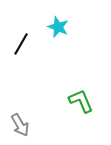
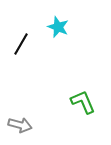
green L-shape: moved 2 px right, 1 px down
gray arrow: rotated 45 degrees counterclockwise
